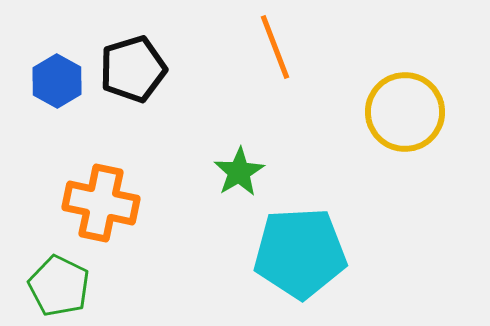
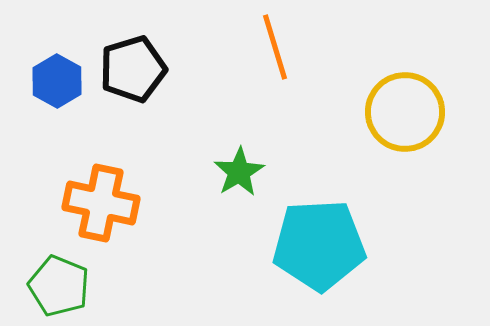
orange line: rotated 4 degrees clockwise
cyan pentagon: moved 19 px right, 8 px up
green pentagon: rotated 4 degrees counterclockwise
